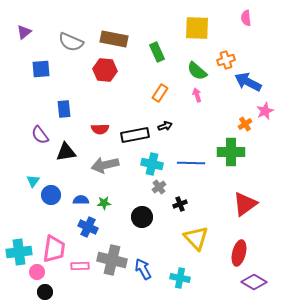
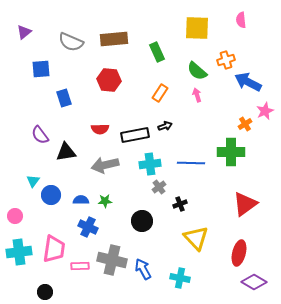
pink semicircle at (246, 18): moved 5 px left, 2 px down
brown rectangle at (114, 39): rotated 16 degrees counterclockwise
red hexagon at (105, 70): moved 4 px right, 10 px down
blue rectangle at (64, 109): moved 11 px up; rotated 12 degrees counterclockwise
cyan cross at (152, 164): moved 2 px left; rotated 20 degrees counterclockwise
green star at (104, 203): moved 1 px right, 2 px up
black circle at (142, 217): moved 4 px down
pink circle at (37, 272): moved 22 px left, 56 px up
